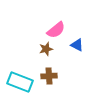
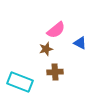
blue triangle: moved 3 px right, 2 px up
brown cross: moved 6 px right, 4 px up
